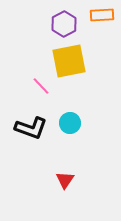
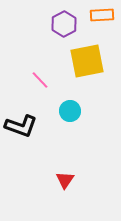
yellow square: moved 18 px right
pink line: moved 1 px left, 6 px up
cyan circle: moved 12 px up
black L-shape: moved 10 px left, 2 px up
